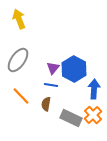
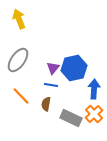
blue hexagon: moved 1 px up; rotated 20 degrees clockwise
orange cross: moved 1 px right, 1 px up
